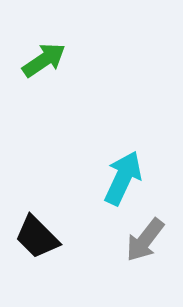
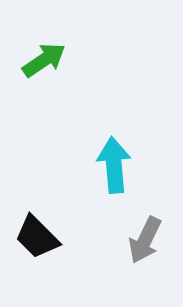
cyan arrow: moved 9 px left, 13 px up; rotated 30 degrees counterclockwise
gray arrow: rotated 12 degrees counterclockwise
